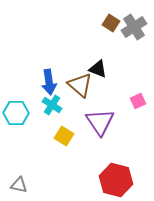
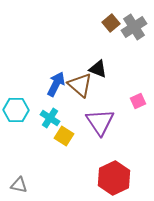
brown square: rotated 18 degrees clockwise
blue arrow: moved 7 px right, 2 px down; rotated 145 degrees counterclockwise
cyan cross: moved 2 px left, 13 px down
cyan hexagon: moved 3 px up
red hexagon: moved 2 px left, 2 px up; rotated 20 degrees clockwise
